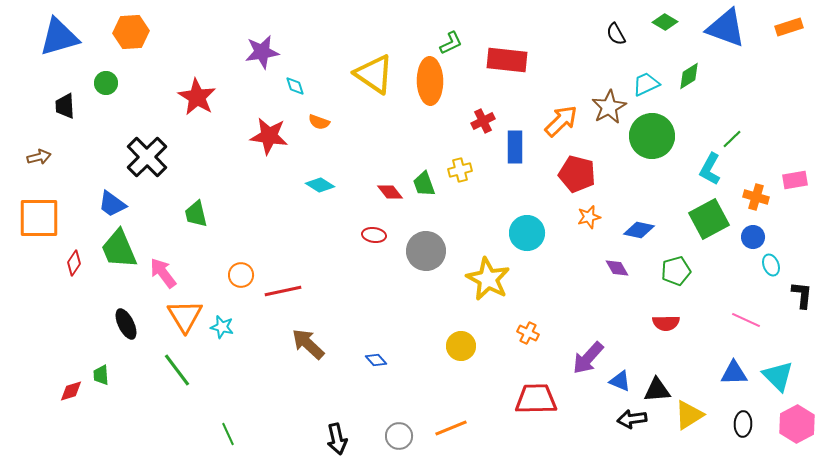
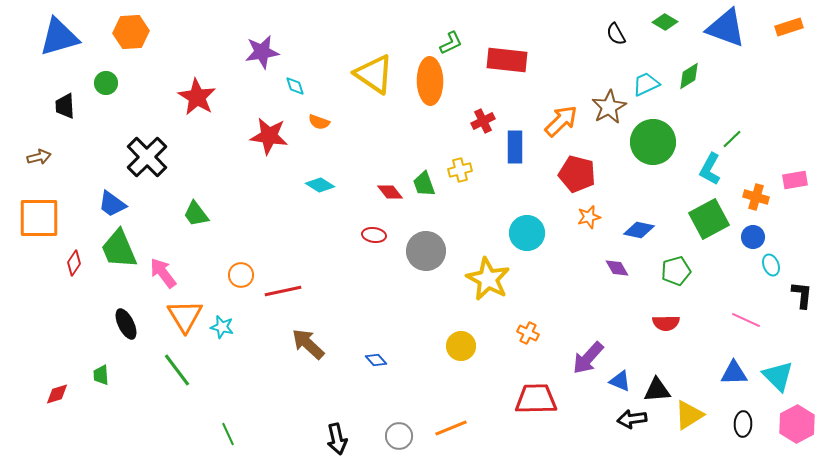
green circle at (652, 136): moved 1 px right, 6 px down
green trapezoid at (196, 214): rotated 24 degrees counterclockwise
red diamond at (71, 391): moved 14 px left, 3 px down
